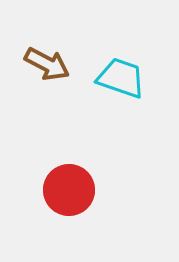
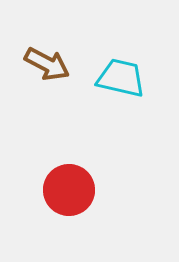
cyan trapezoid: rotated 6 degrees counterclockwise
